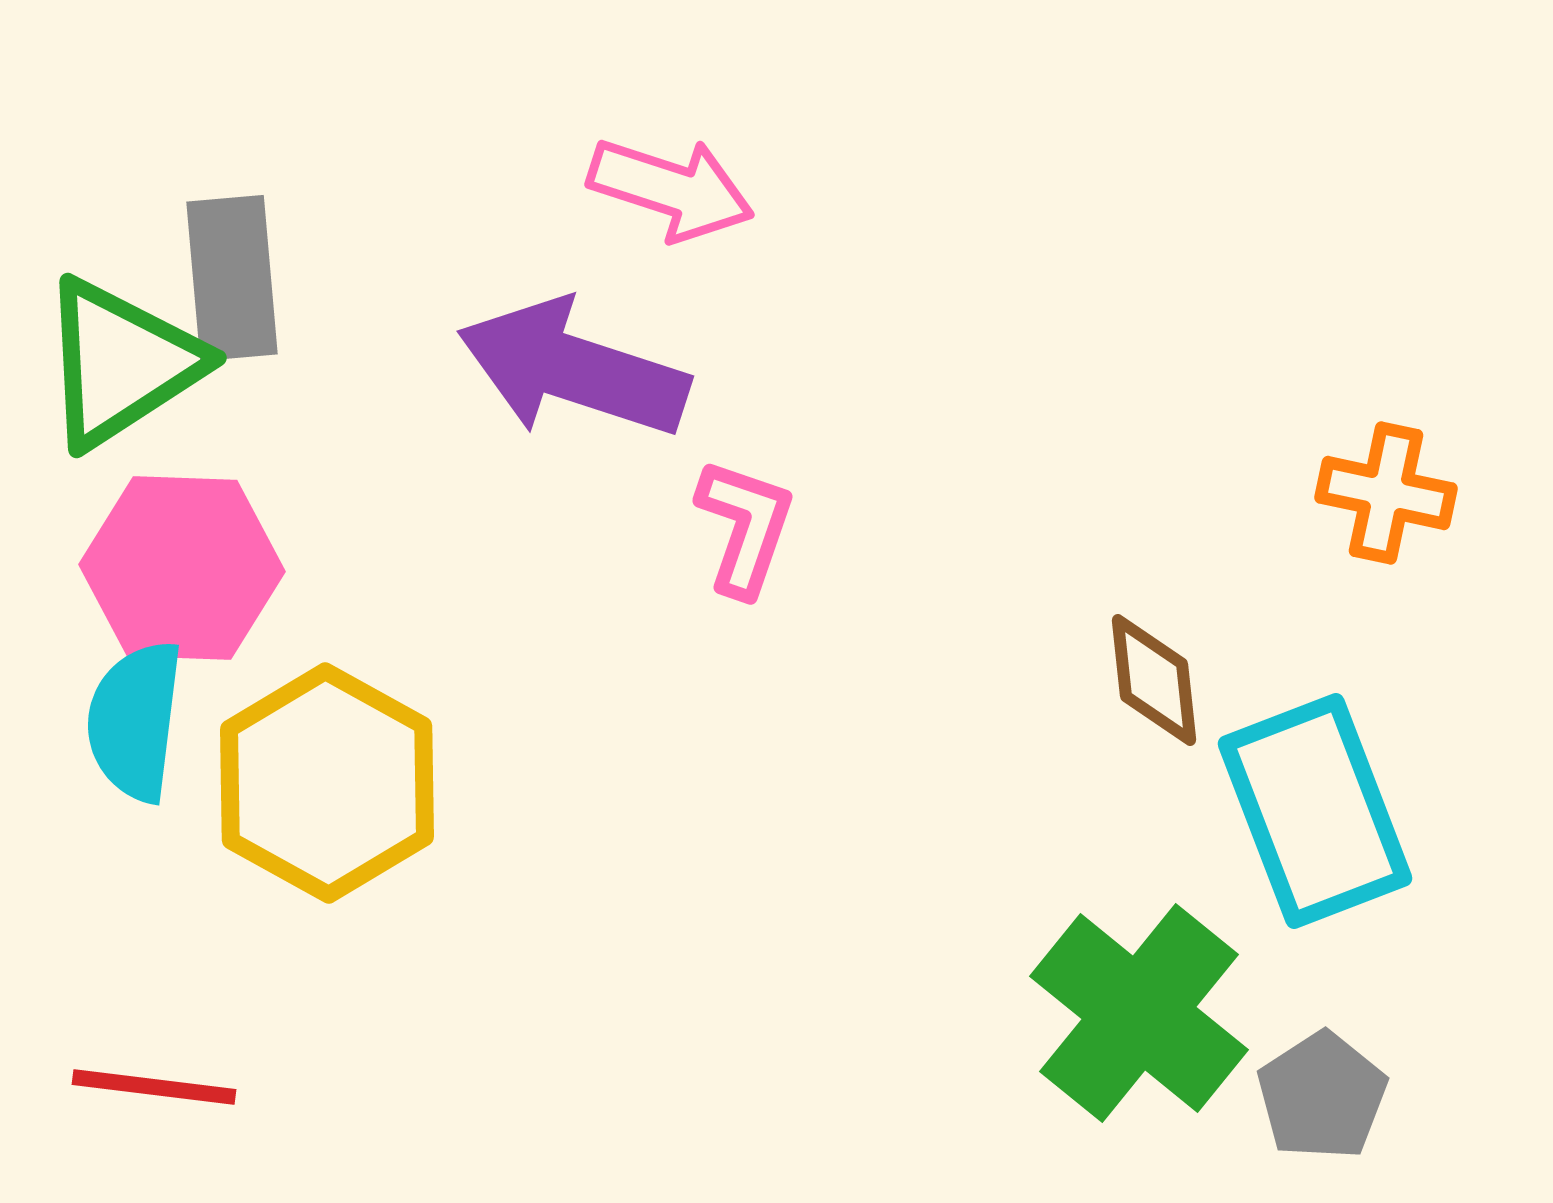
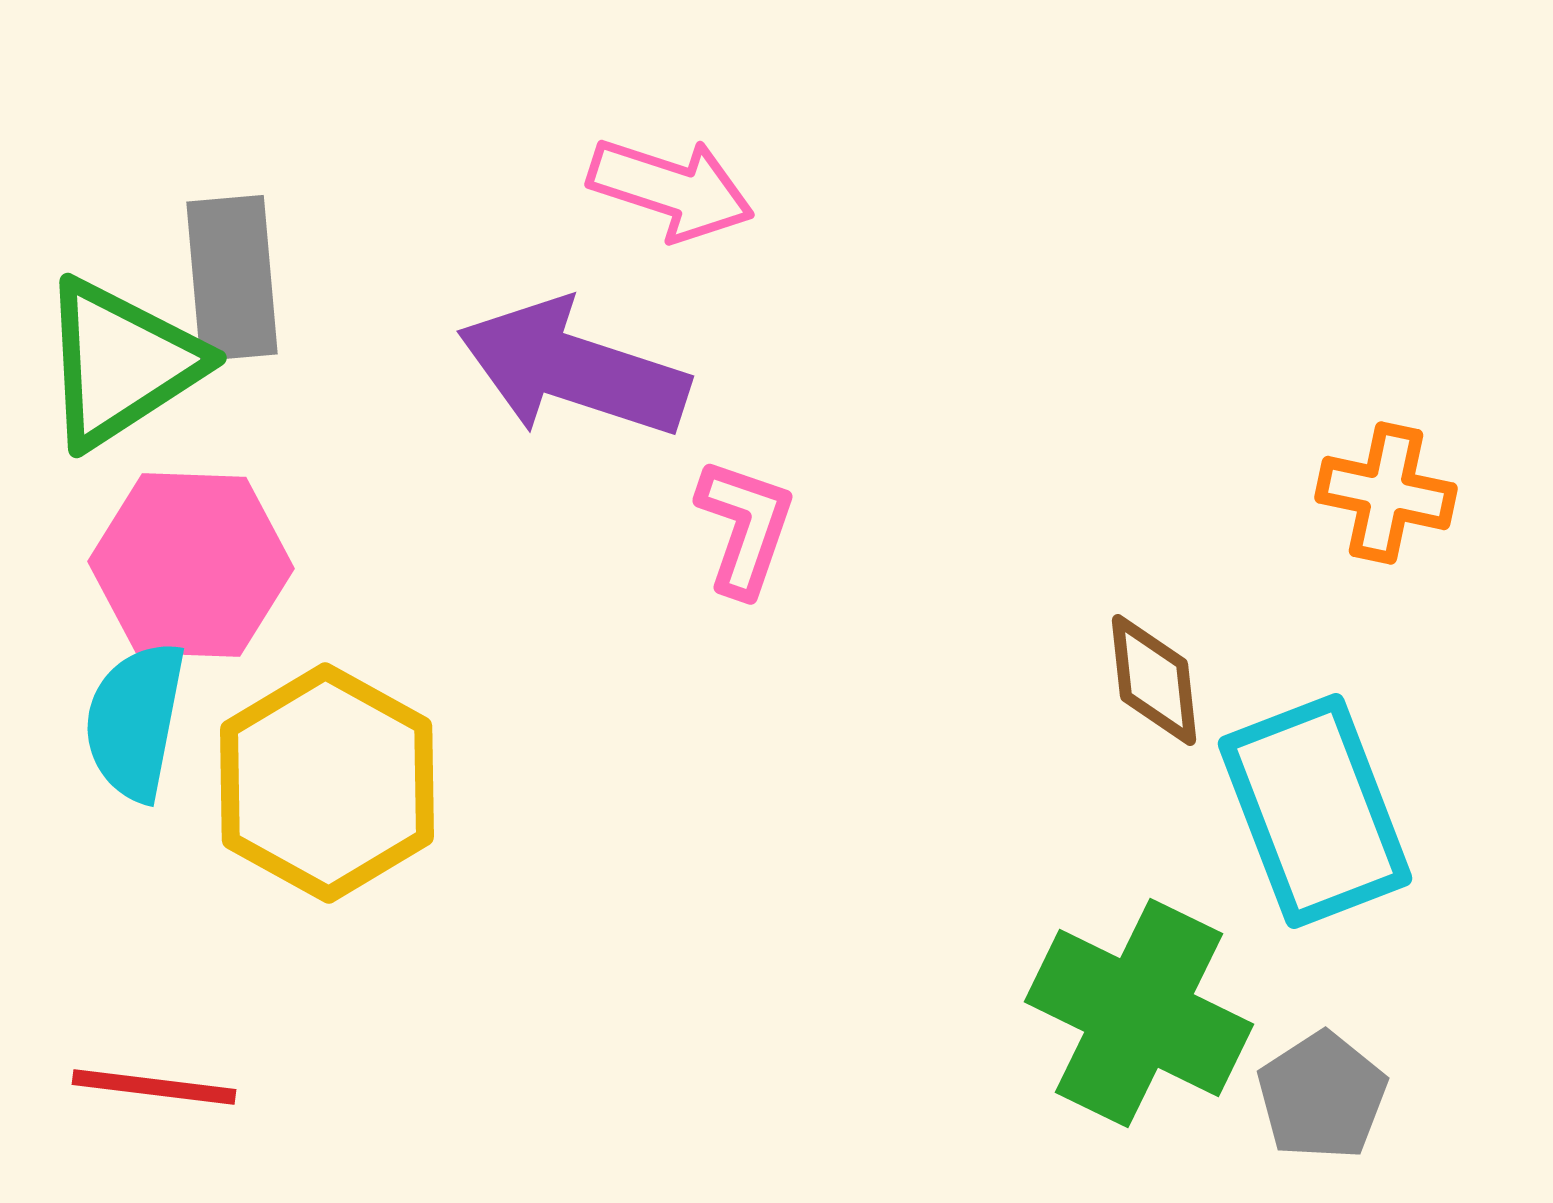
pink hexagon: moved 9 px right, 3 px up
cyan semicircle: rotated 4 degrees clockwise
green cross: rotated 13 degrees counterclockwise
